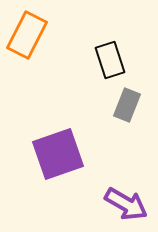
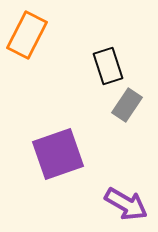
black rectangle: moved 2 px left, 6 px down
gray rectangle: rotated 12 degrees clockwise
